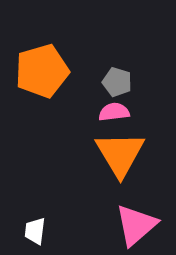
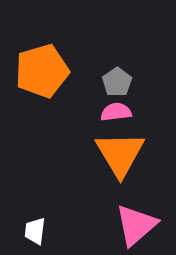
gray pentagon: rotated 20 degrees clockwise
pink semicircle: moved 2 px right
